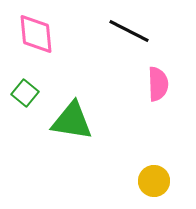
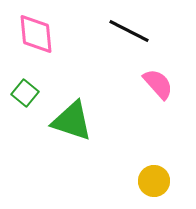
pink semicircle: rotated 40 degrees counterclockwise
green triangle: rotated 9 degrees clockwise
